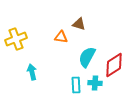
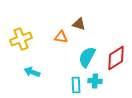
yellow cross: moved 5 px right
red diamond: moved 2 px right, 7 px up
cyan arrow: rotated 56 degrees counterclockwise
cyan cross: moved 2 px up
